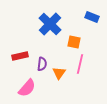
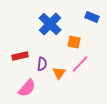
pink line: rotated 30 degrees clockwise
